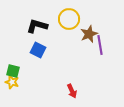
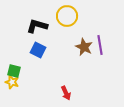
yellow circle: moved 2 px left, 3 px up
brown star: moved 5 px left, 13 px down; rotated 24 degrees counterclockwise
green square: moved 1 px right
red arrow: moved 6 px left, 2 px down
